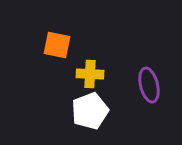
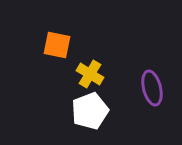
yellow cross: rotated 28 degrees clockwise
purple ellipse: moved 3 px right, 3 px down
